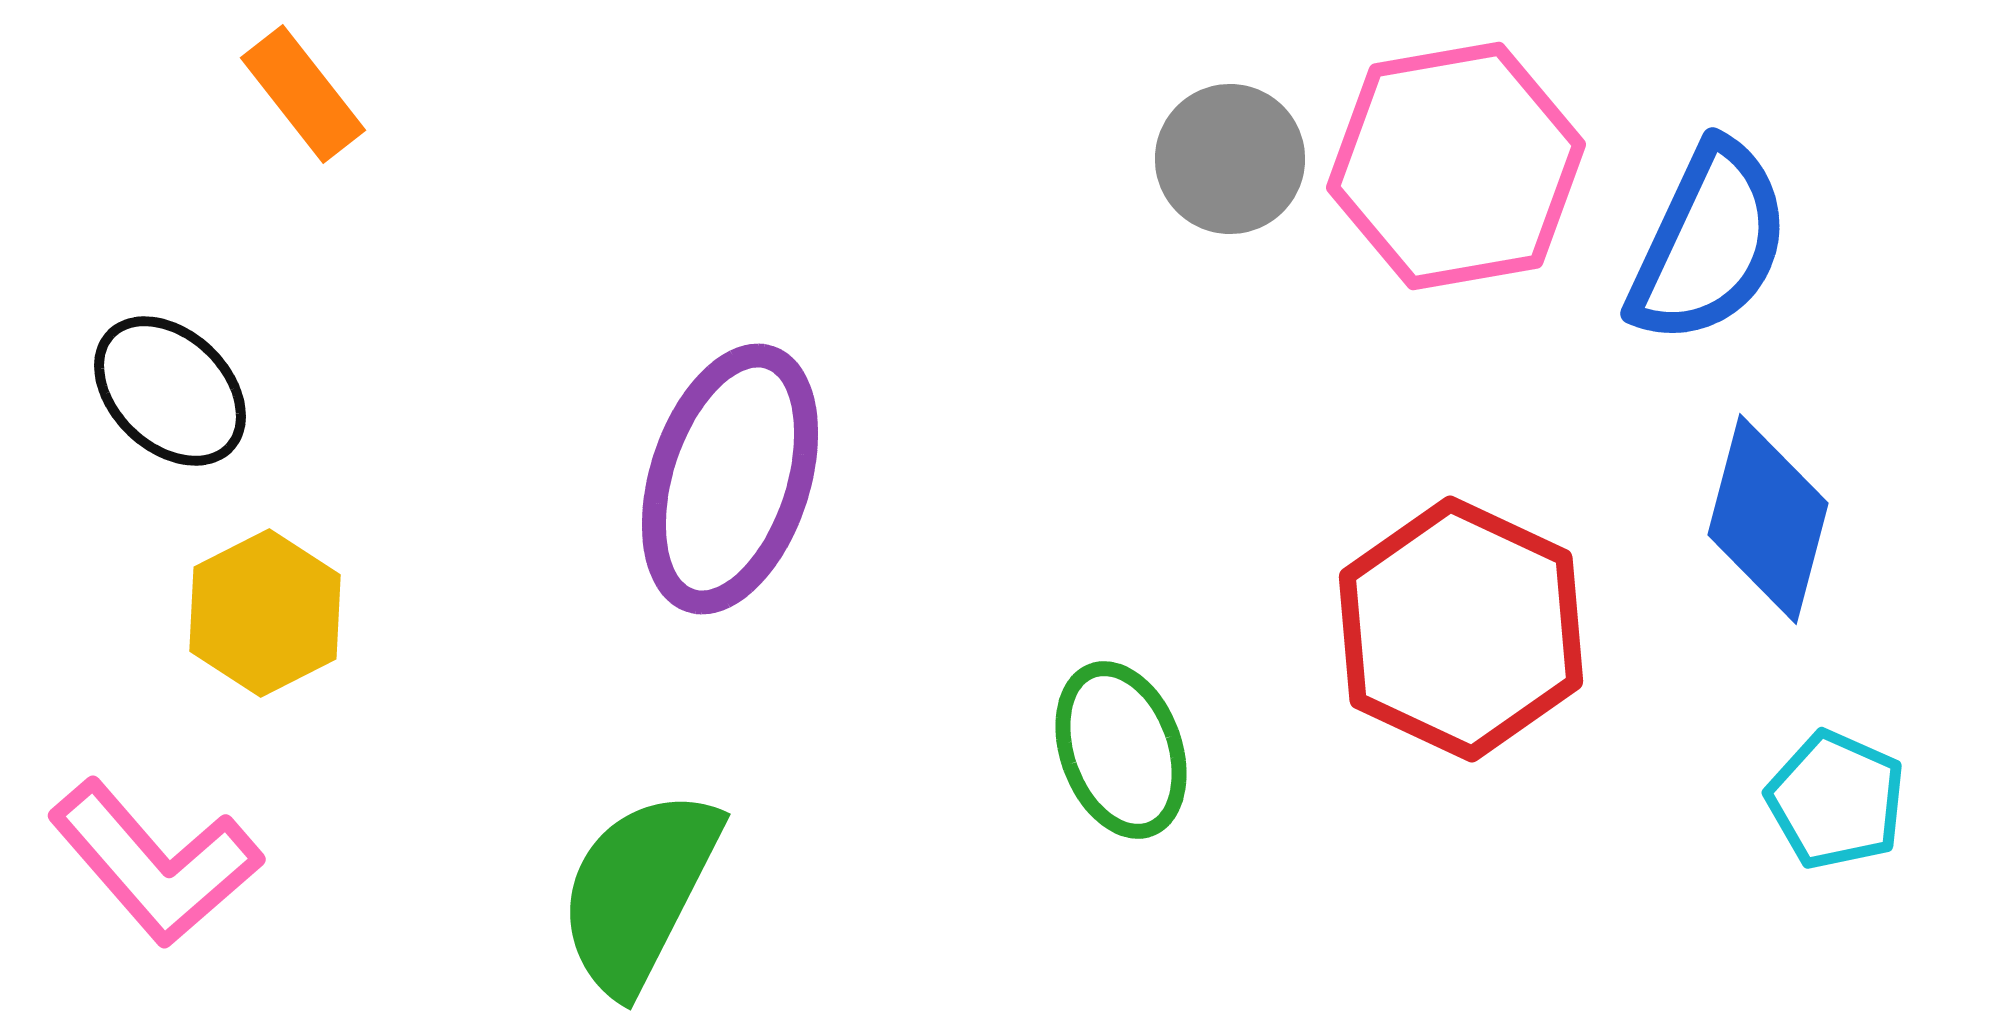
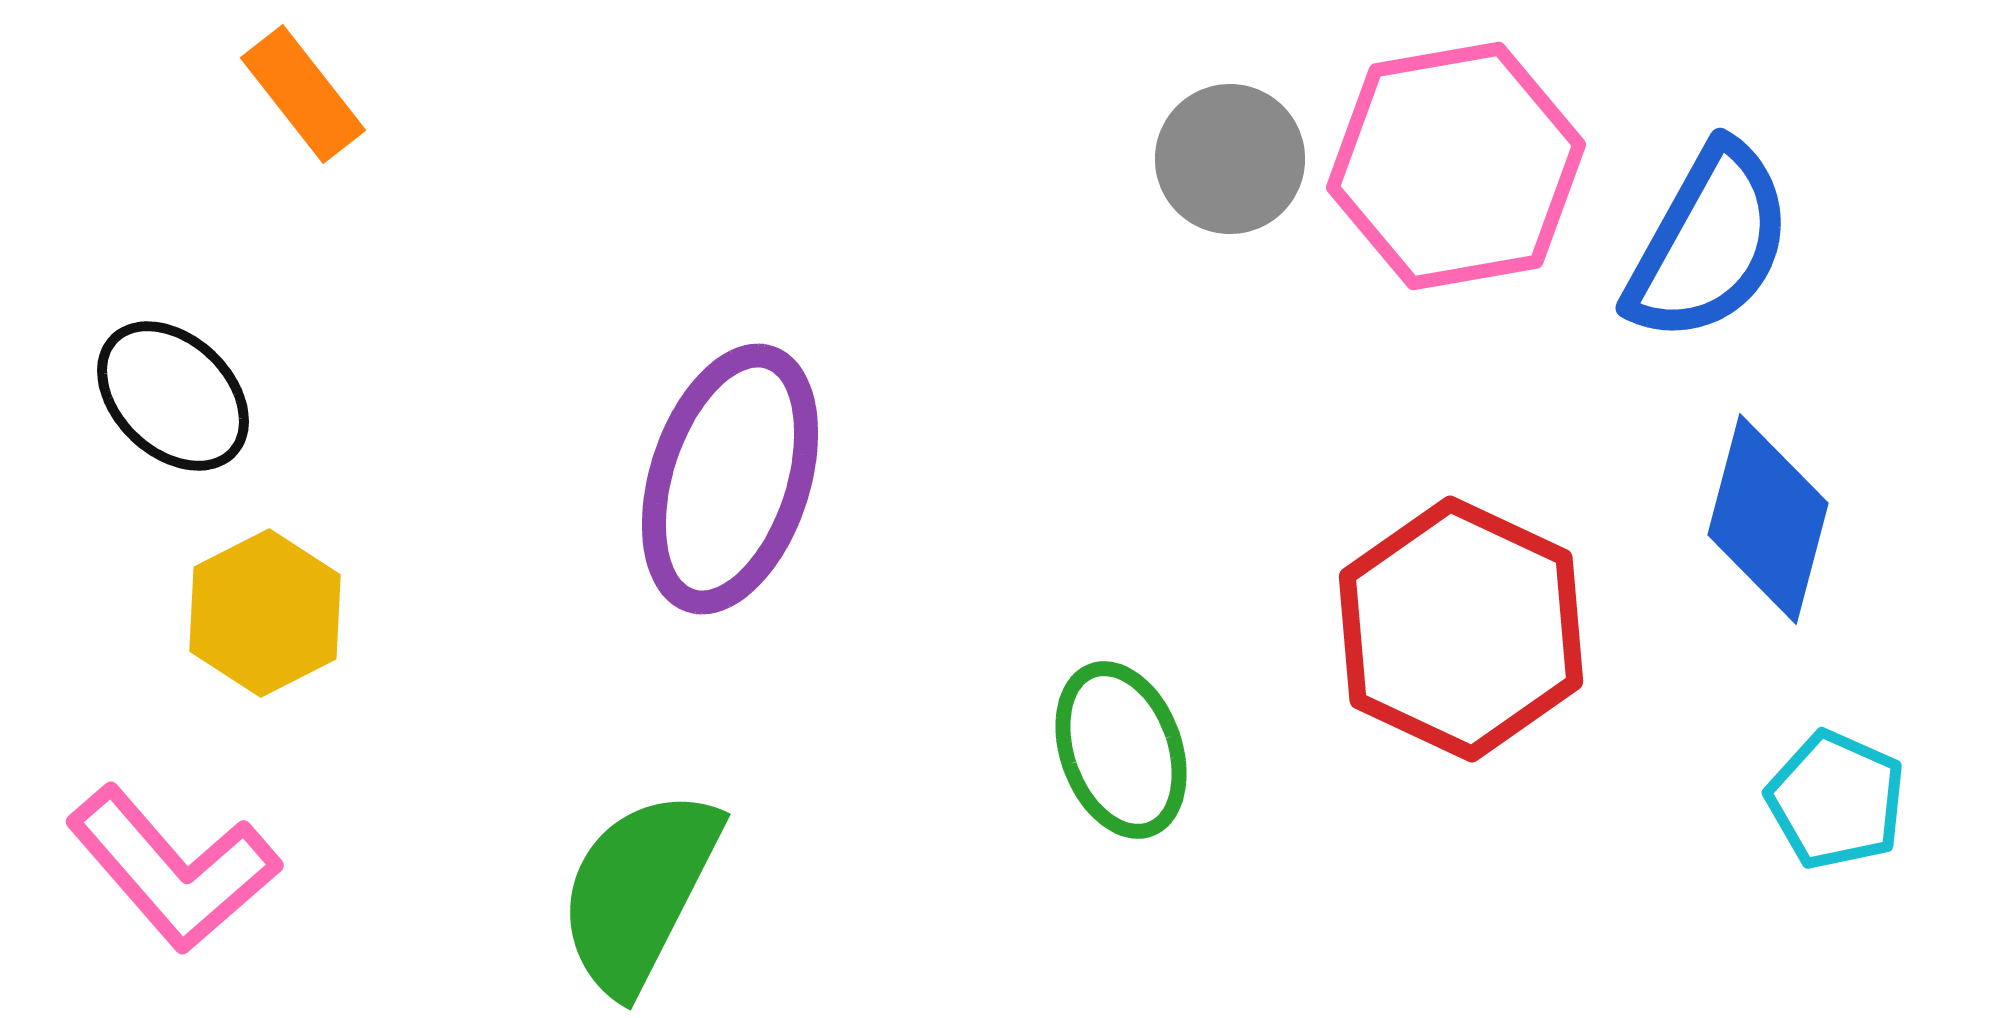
blue semicircle: rotated 4 degrees clockwise
black ellipse: moved 3 px right, 5 px down
pink L-shape: moved 18 px right, 6 px down
